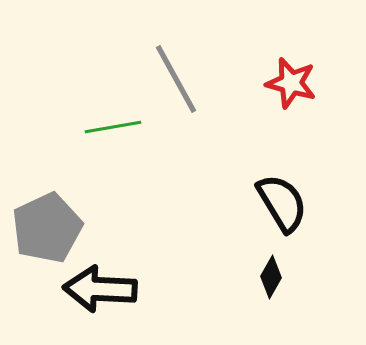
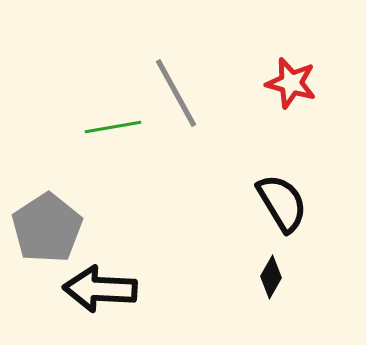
gray line: moved 14 px down
gray pentagon: rotated 8 degrees counterclockwise
